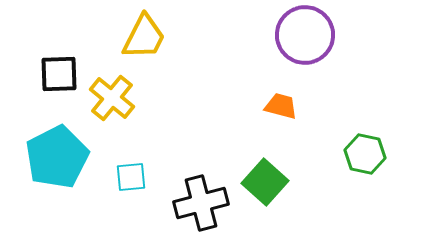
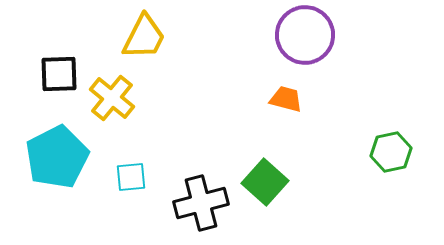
orange trapezoid: moved 5 px right, 7 px up
green hexagon: moved 26 px right, 2 px up; rotated 24 degrees counterclockwise
